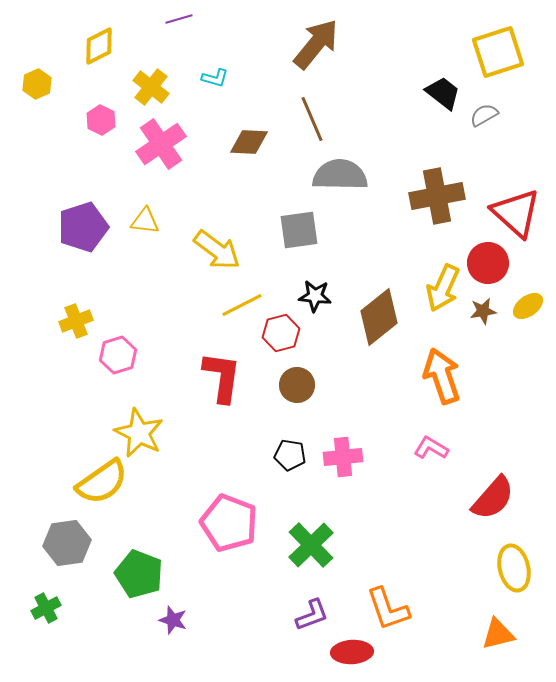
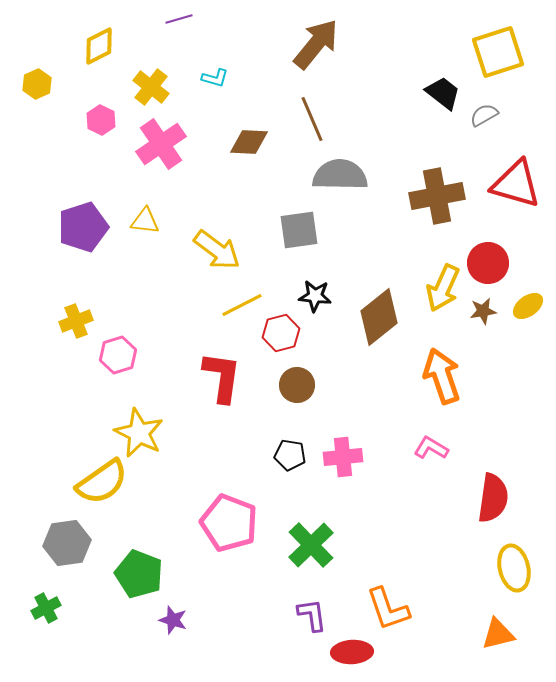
red triangle at (516, 213): moved 29 px up; rotated 26 degrees counterclockwise
red semicircle at (493, 498): rotated 33 degrees counterclockwise
purple L-shape at (312, 615): rotated 78 degrees counterclockwise
